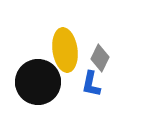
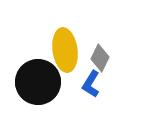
blue L-shape: rotated 20 degrees clockwise
